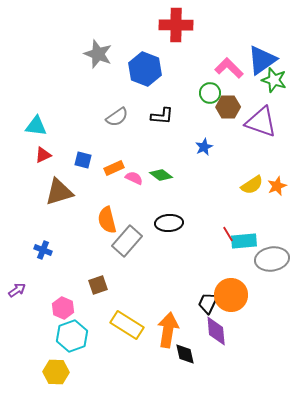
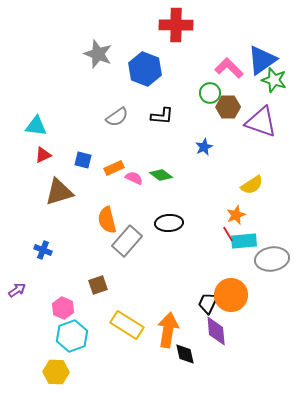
orange star: moved 41 px left, 29 px down
